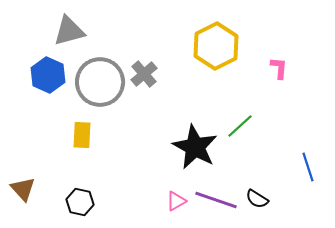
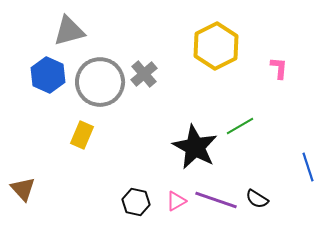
green line: rotated 12 degrees clockwise
yellow rectangle: rotated 20 degrees clockwise
black hexagon: moved 56 px right
